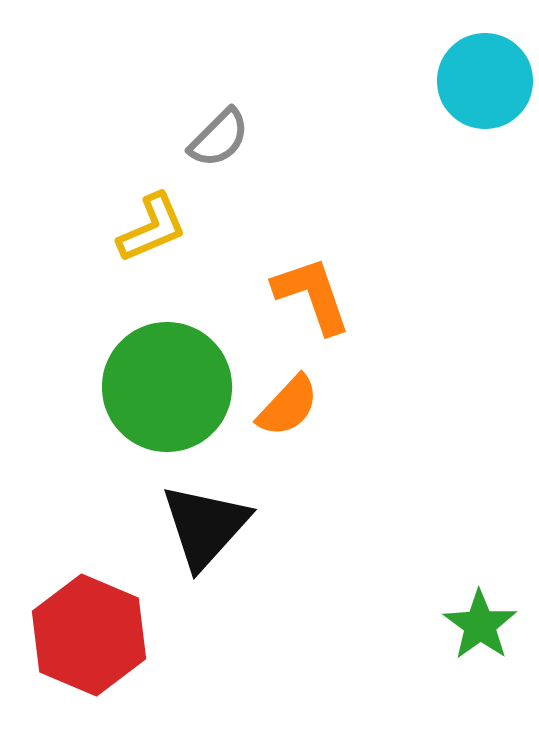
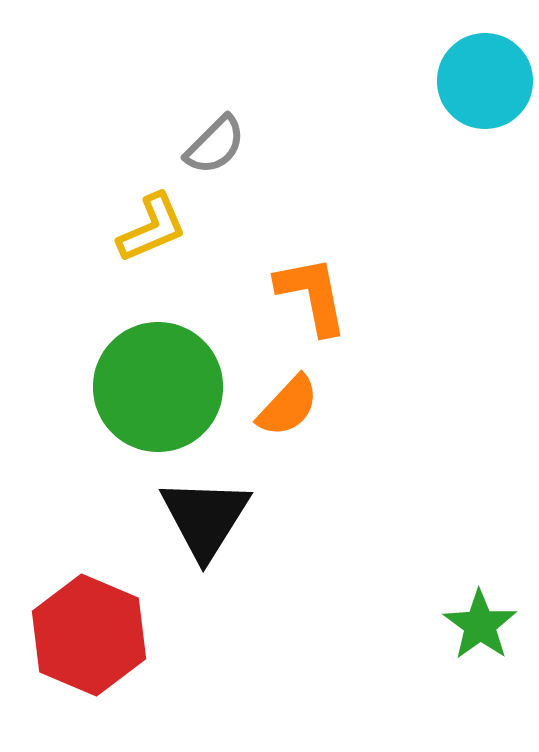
gray semicircle: moved 4 px left, 7 px down
orange L-shape: rotated 8 degrees clockwise
green circle: moved 9 px left
black triangle: moved 8 px up; rotated 10 degrees counterclockwise
